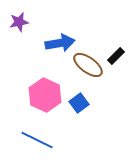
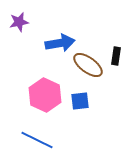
black rectangle: rotated 36 degrees counterclockwise
blue square: moved 1 px right, 2 px up; rotated 30 degrees clockwise
